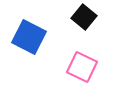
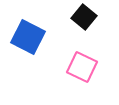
blue square: moved 1 px left
